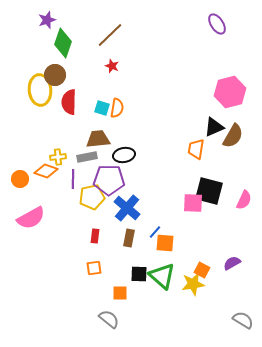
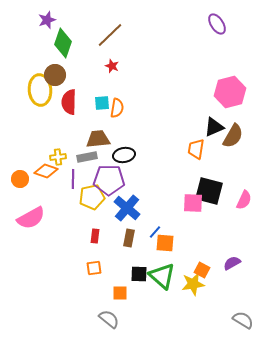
cyan square at (102, 108): moved 5 px up; rotated 21 degrees counterclockwise
